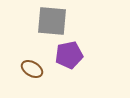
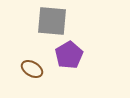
purple pentagon: rotated 20 degrees counterclockwise
